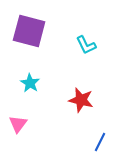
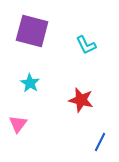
purple square: moved 3 px right
